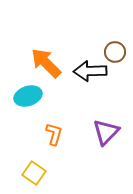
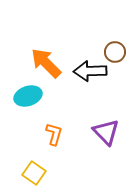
purple triangle: rotated 28 degrees counterclockwise
